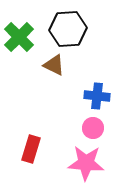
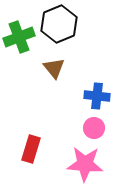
black hexagon: moved 9 px left, 5 px up; rotated 18 degrees counterclockwise
green cross: rotated 24 degrees clockwise
brown triangle: moved 3 px down; rotated 25 degrees clockwise
pink circle: moved 1 px right
pink star: moved 1 px left, 1 px down
